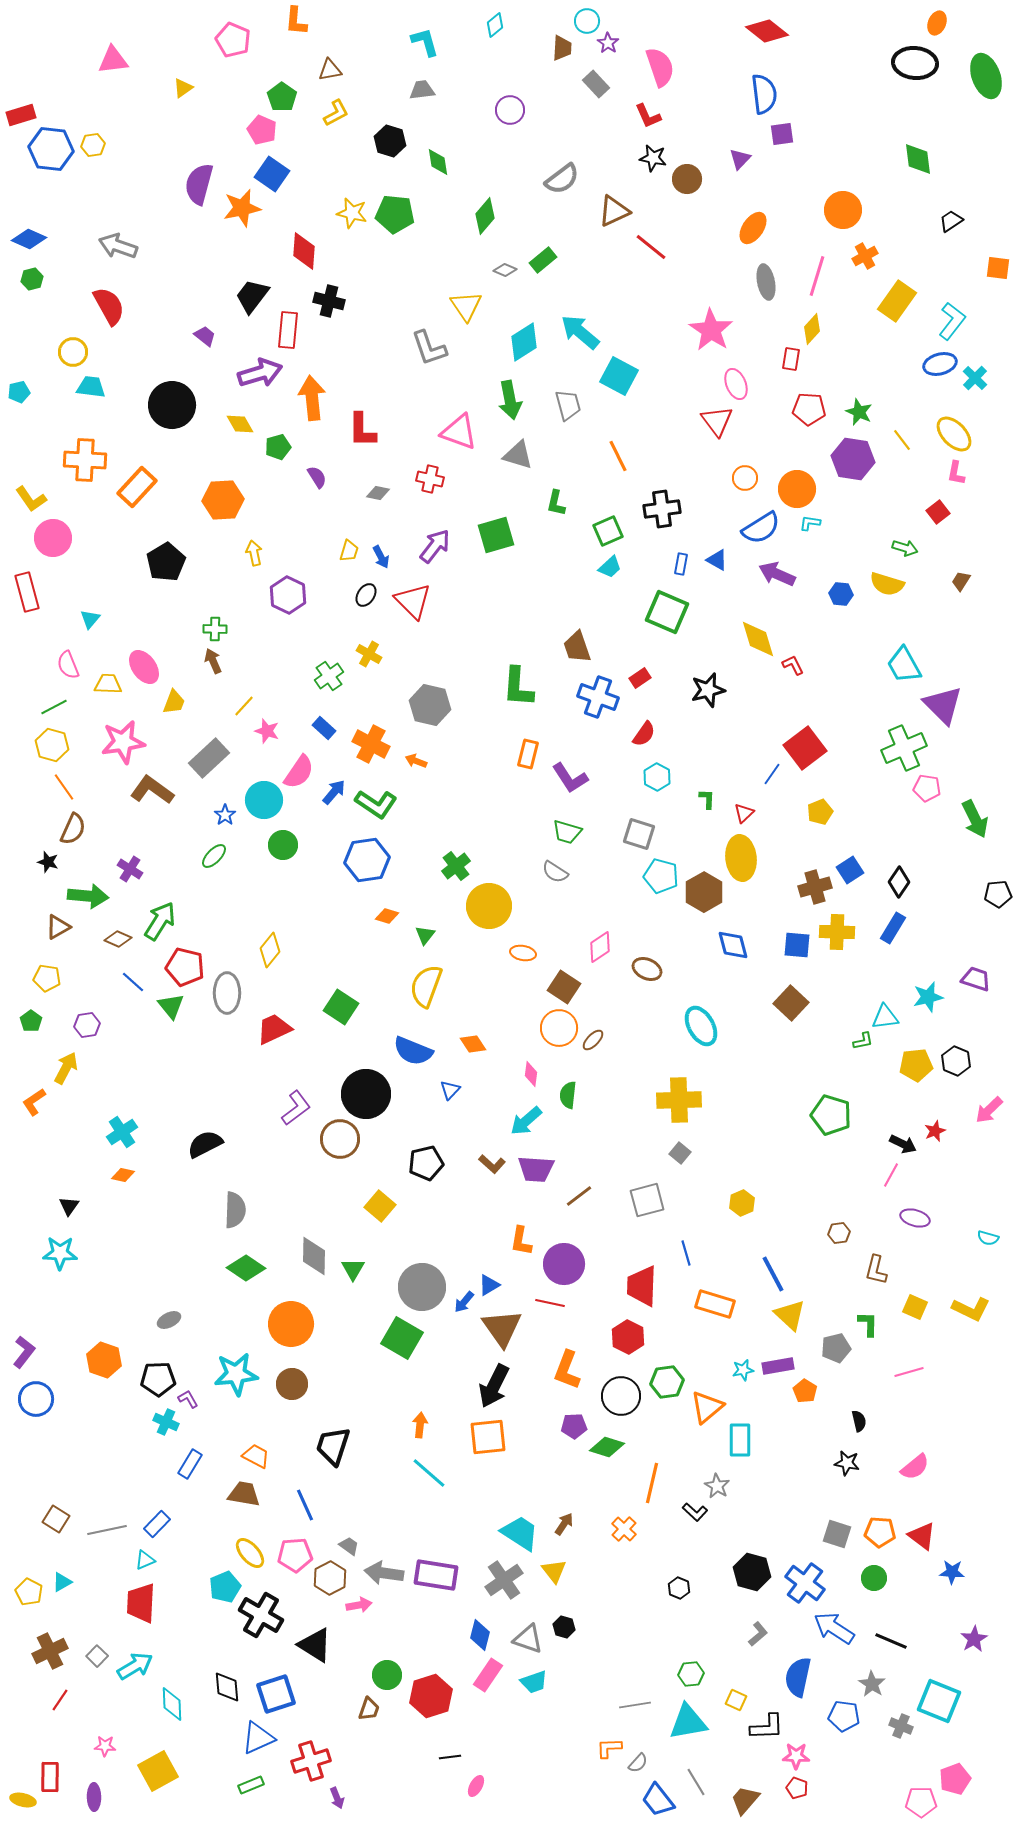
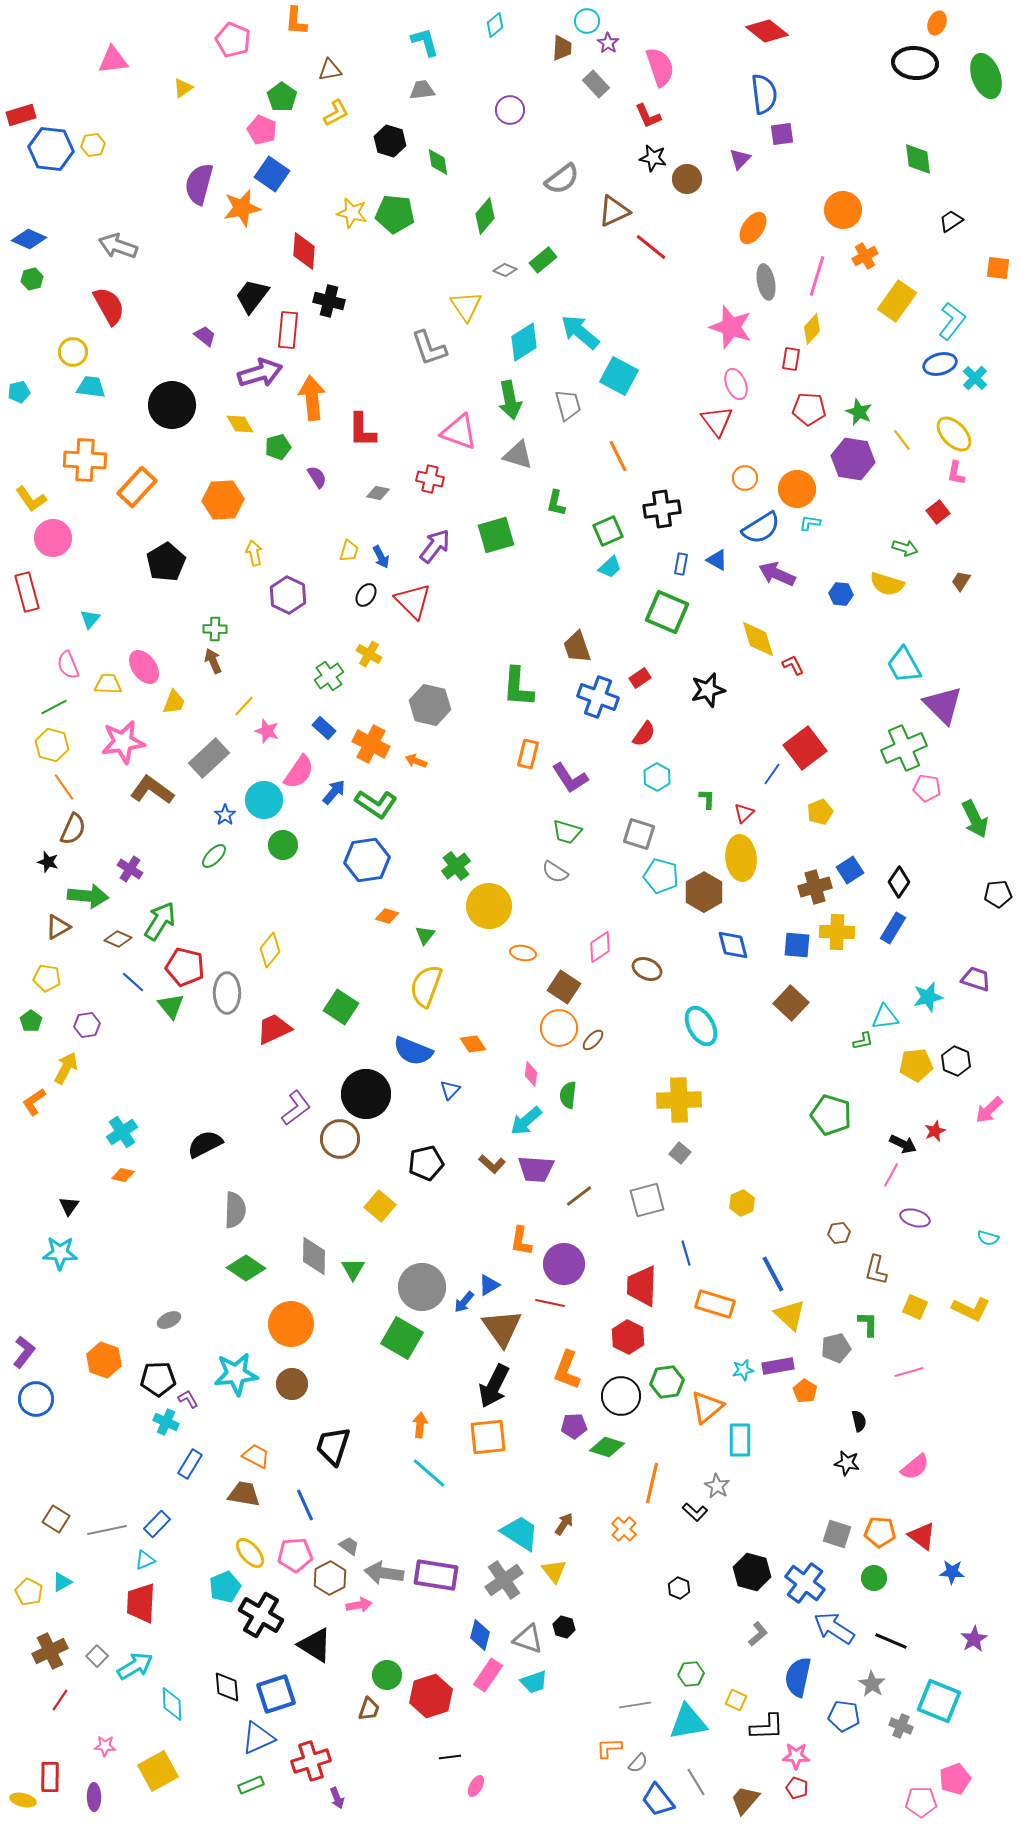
pink star at (711, 330): moved 20 px right, 3 px up; rotated 15 degrees counterclockwise
